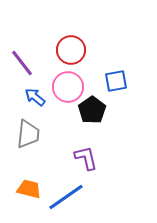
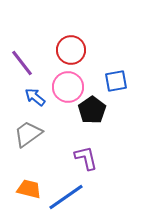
gray trapezoid: rotated 132 degrees counterclockwise
